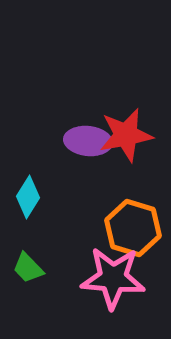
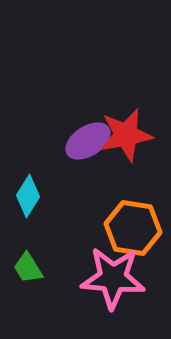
purple ellipse: rotated 39 degrees counterclockwise
cyan diamond: moved 1 px up
orange hexagon: rotated 8 degrees counterclockwise
green trapezoid: rotated 12 degrees clockwise
